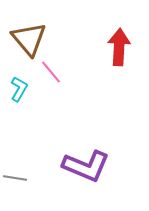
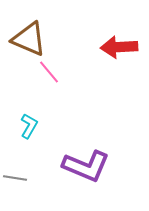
brown triangle: rotated 27 degrees counterclockwise
red arrow: rotated 96 degrees counterclockwise
pink line: moved 2 px left
cyan L-shape: moved 10 px right, 37 px down
